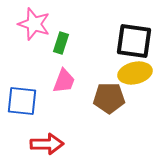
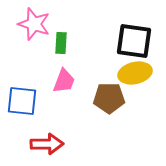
green rectangle: rotated 15 degrees counterclockwise
